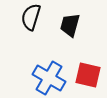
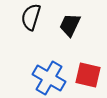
black trapezoid: rotated 10 degrees clockwise
